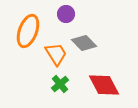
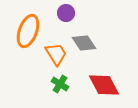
purple circle: moved 1 px up
gray diamond: rotated 10 degrees clockwise
green cross: rotated 18 degrees counterclockwise
